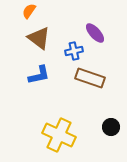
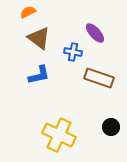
orange semicircle: moved 1 px left, 1 px down; rotated 28 degrees clockwise
blue cross: moved 1 px left, 1 px down; rotated 24 degrees clockwise
brown rectangle: moved 9 px right
